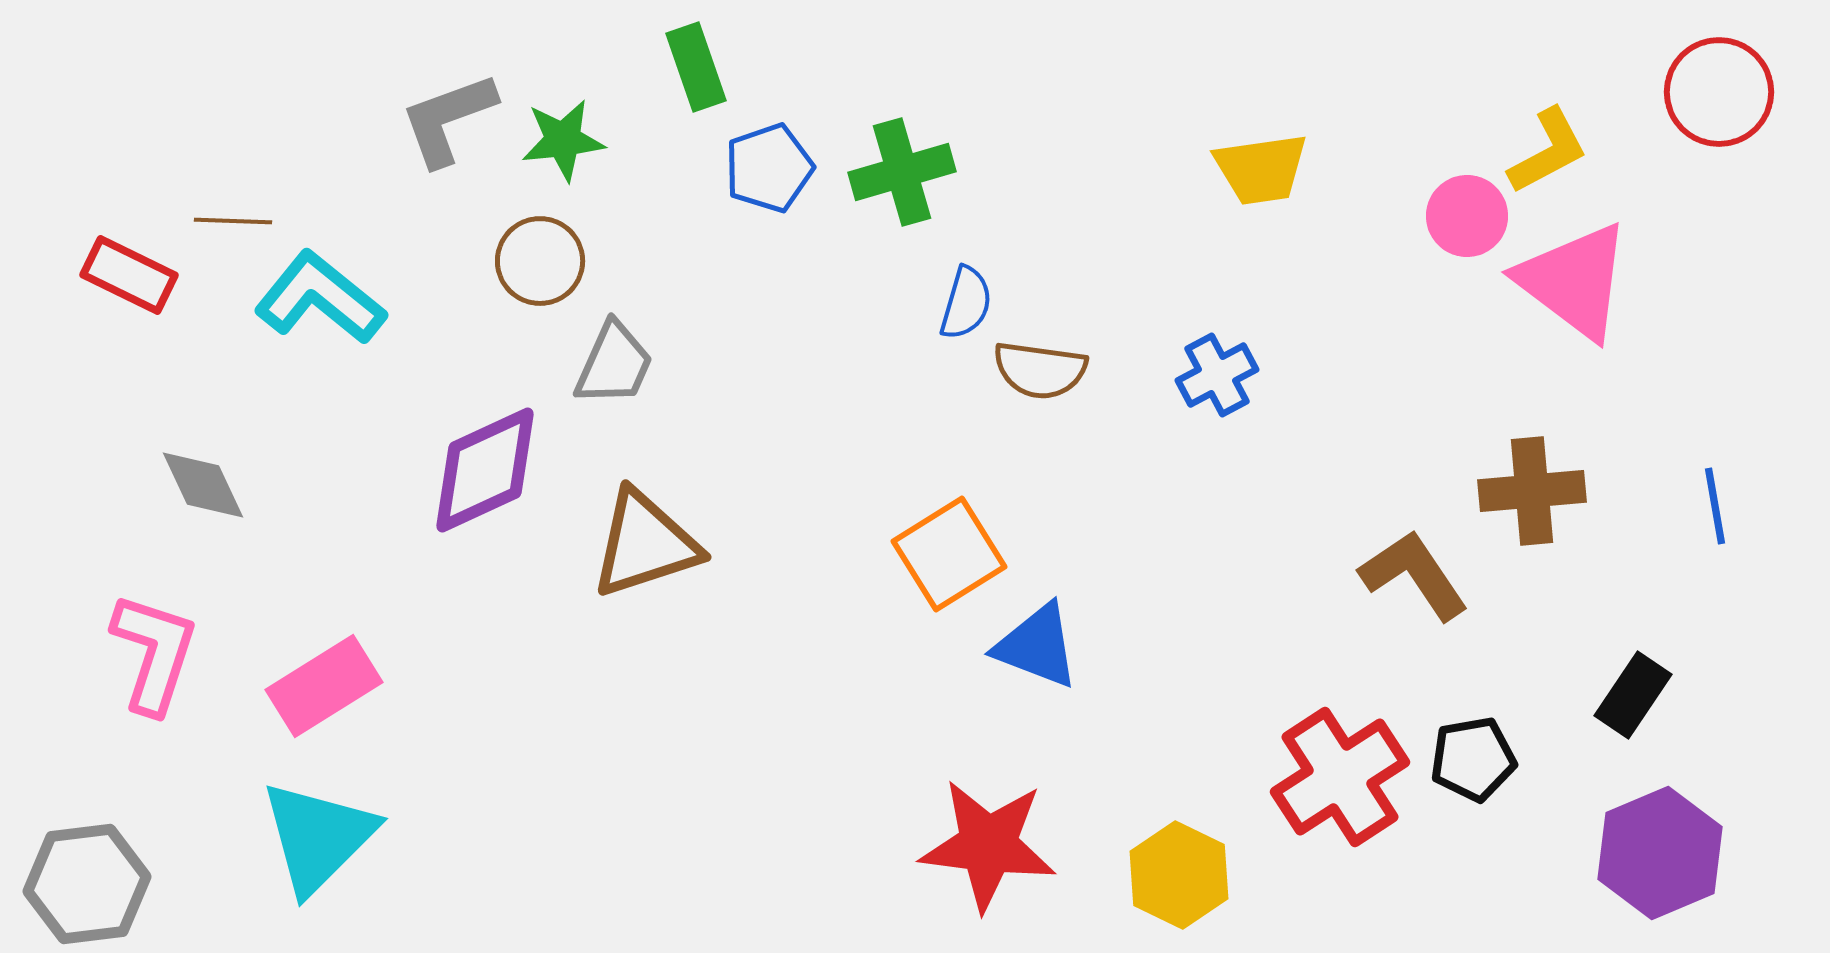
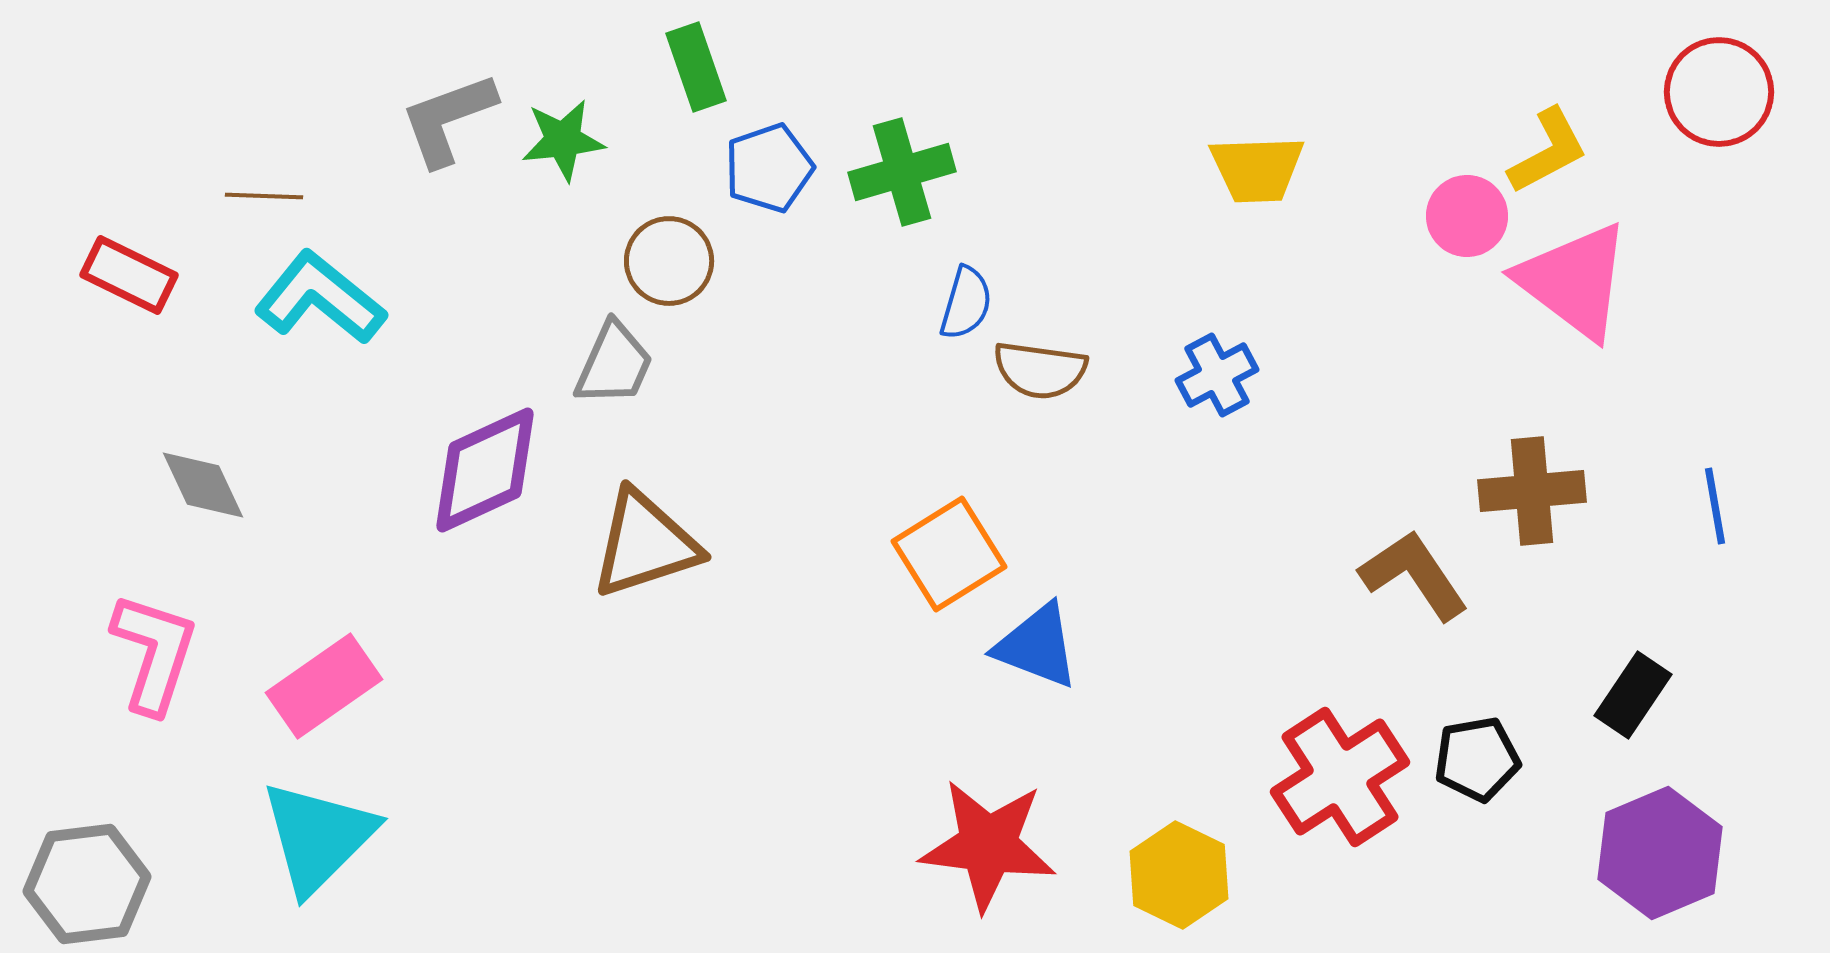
yellow trapezoid: moved 4 px left; rotated 6 degrees clockwise
brown line: moved 31 px right, 25 px up
brown circle: moved 129 px right
pink rectangle: rotated 3 degrees counterclockwise
black pentagon: moved 4 px right
